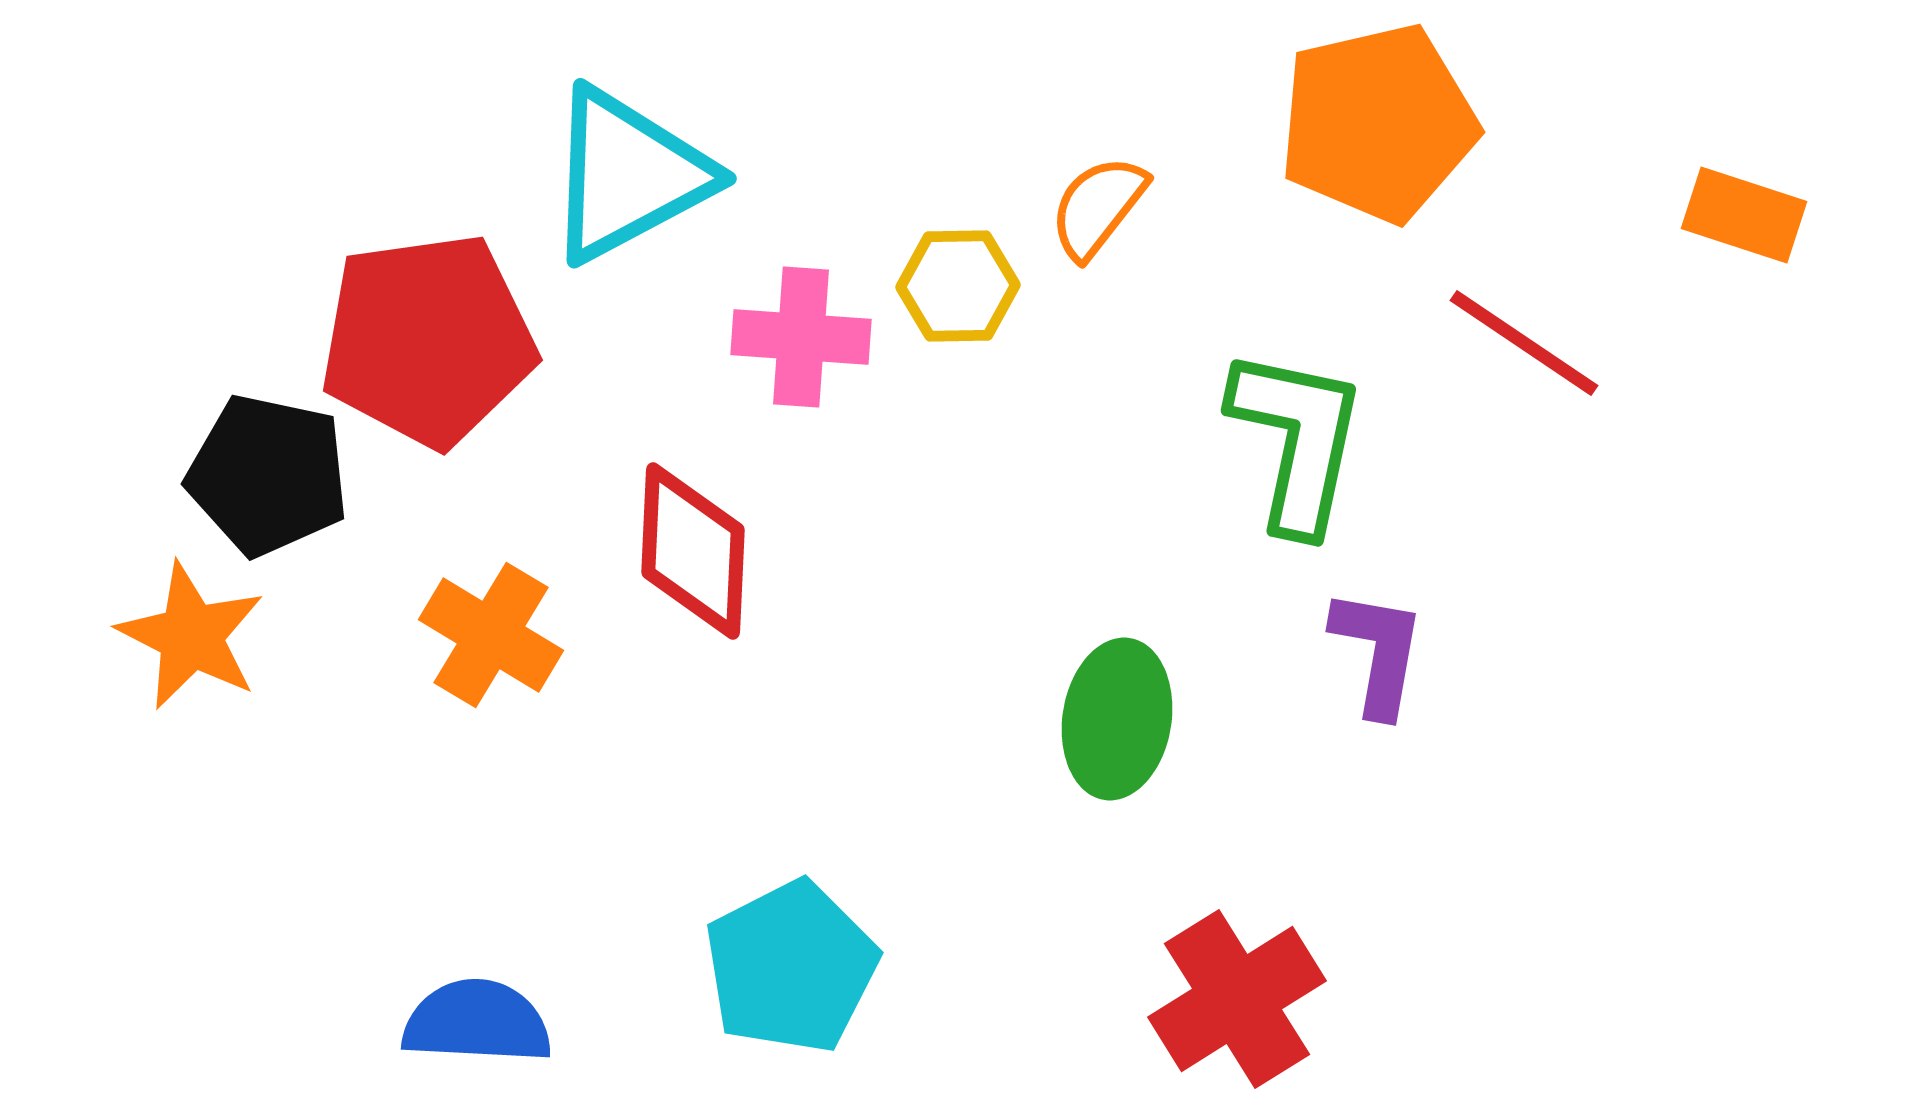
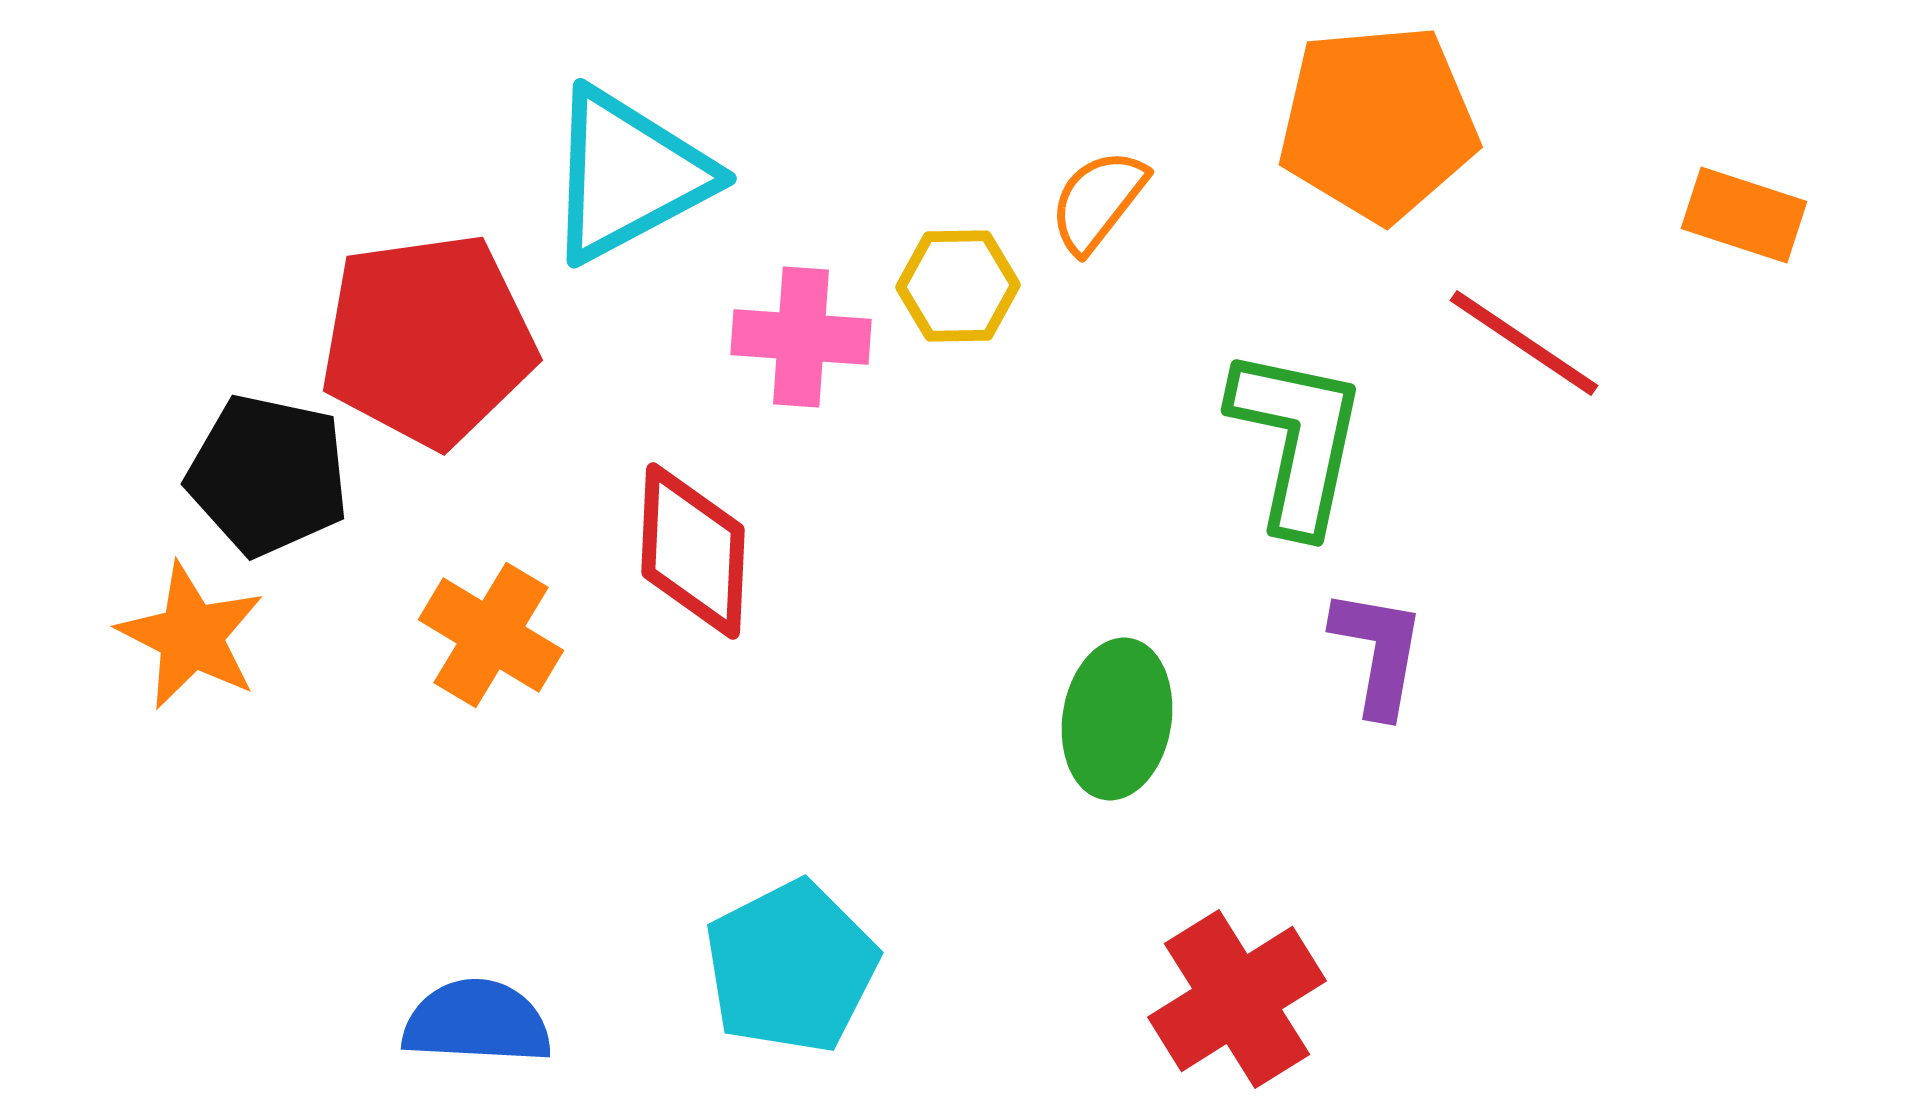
orange pentagon: rotated 8 degrees clockwise
orange semicircle: moved 6 px up
